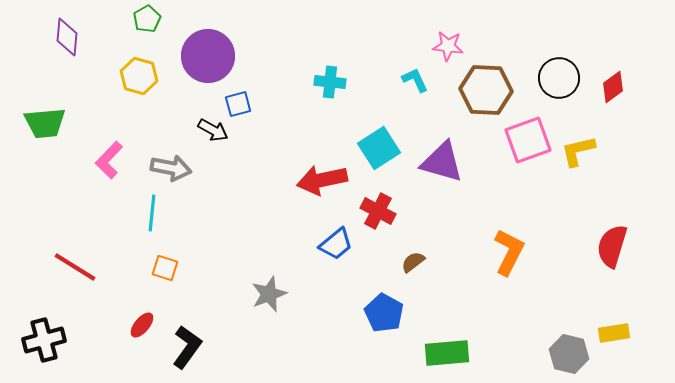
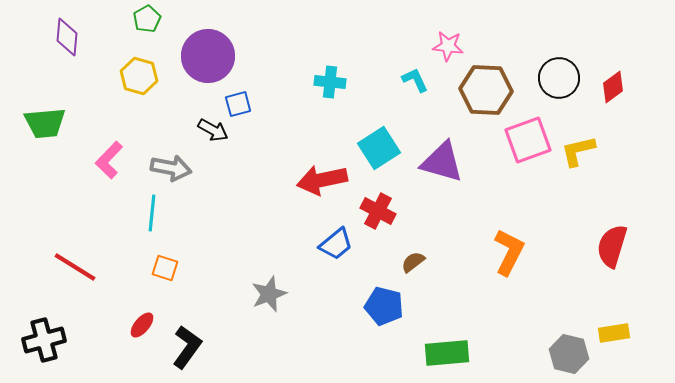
blue pentagon: moved 7 px up; rotated 15 degrees counterclockwise
